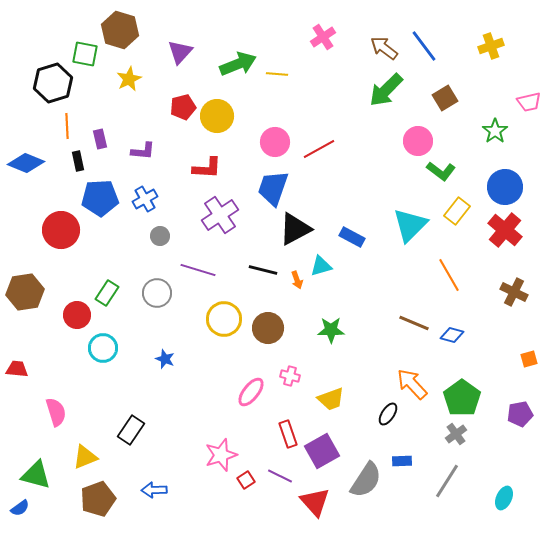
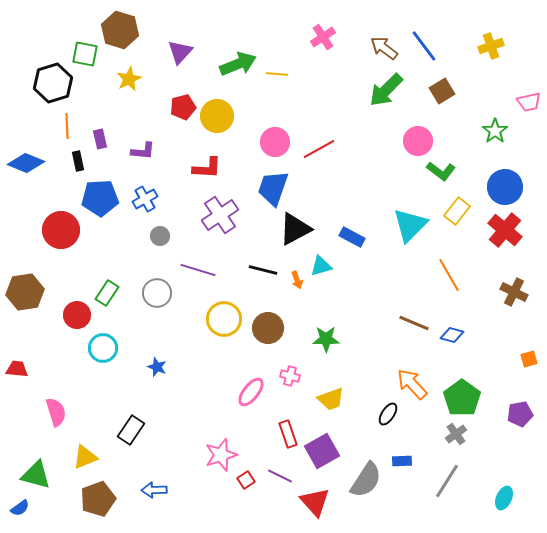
brown square at (445, 98): moved 3 px left, 7 px up
green star at (331, 330): moved 5 px left, 9 px down
blue star at (165, 359): moved 8 px left, 8 px down
